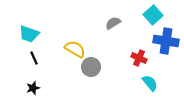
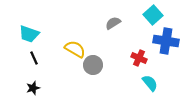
gray circle: moved 2 px right, 2 px up
